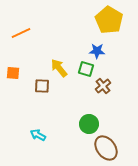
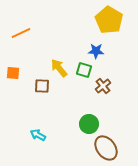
blue star: moved 1 px left
green square: moved 2 px left, 1 px down
